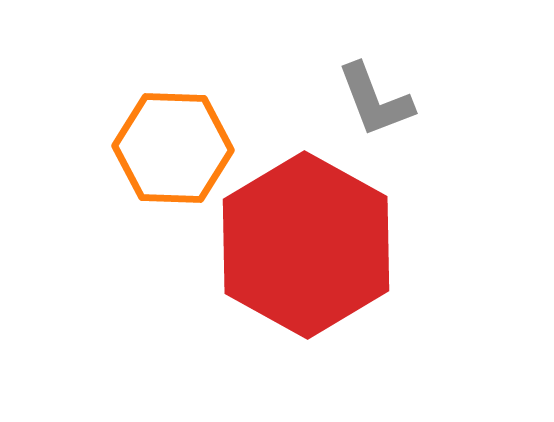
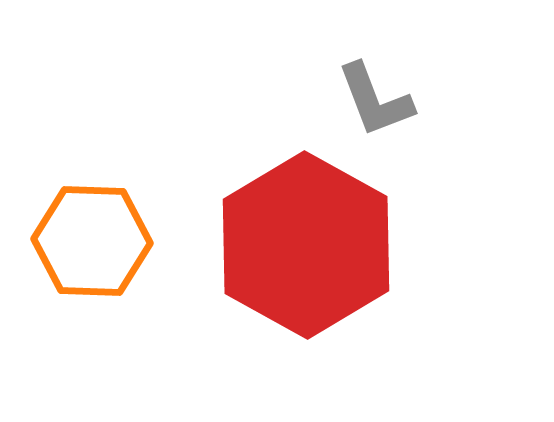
orange hexagon: moved 81 px left, 93 px down
